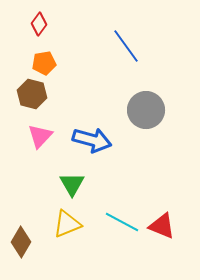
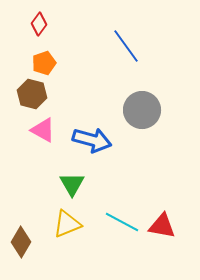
orange pentagon: rotated 10 degrees counterclockwise
gray circle: moved 4 px left
pink triangle: moved 3 px right, 6 px up; rotated 44 degrees counterclockwise
red triangle: rotated 12 degrees counterclockwise
